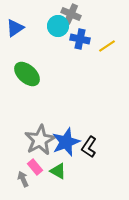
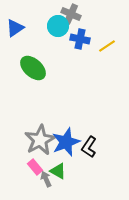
green ellipse: moved 6 px right, 6 px up
gray arrow: moved 23 px right
